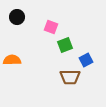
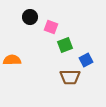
black circle: moved 13 px right
